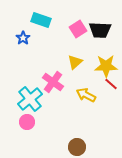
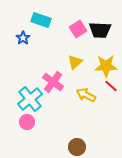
red line: moved 2 px down
